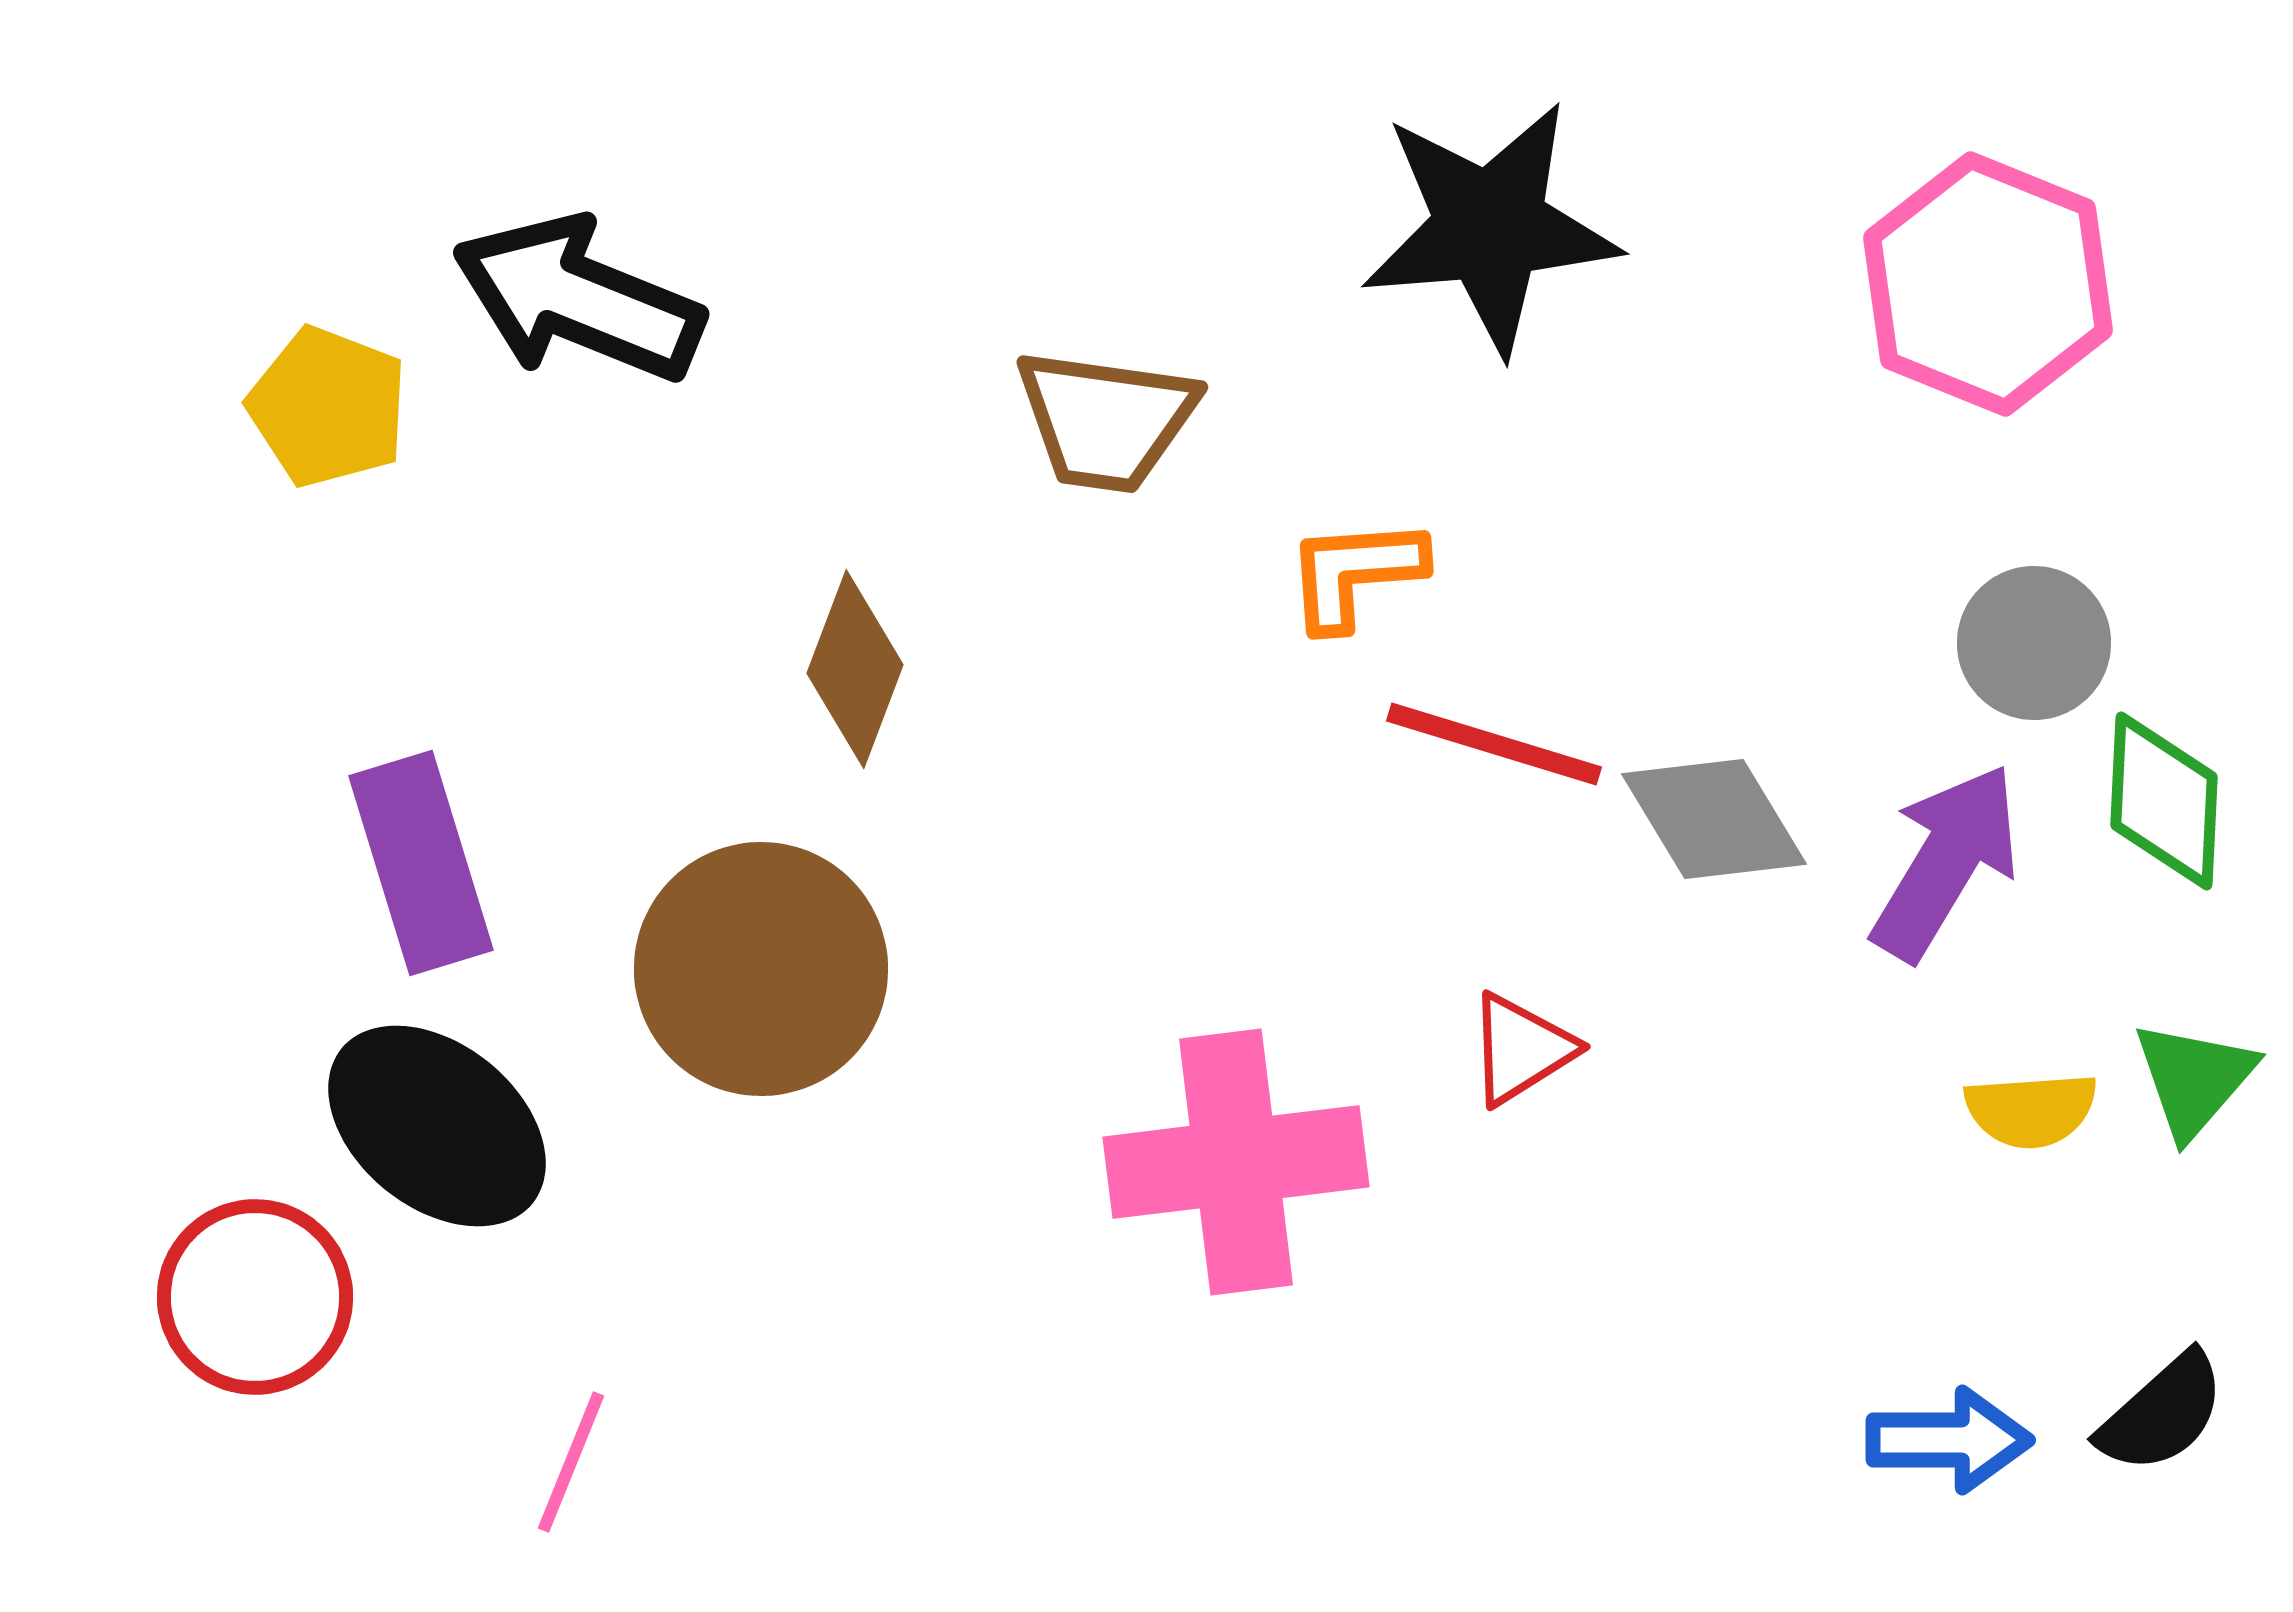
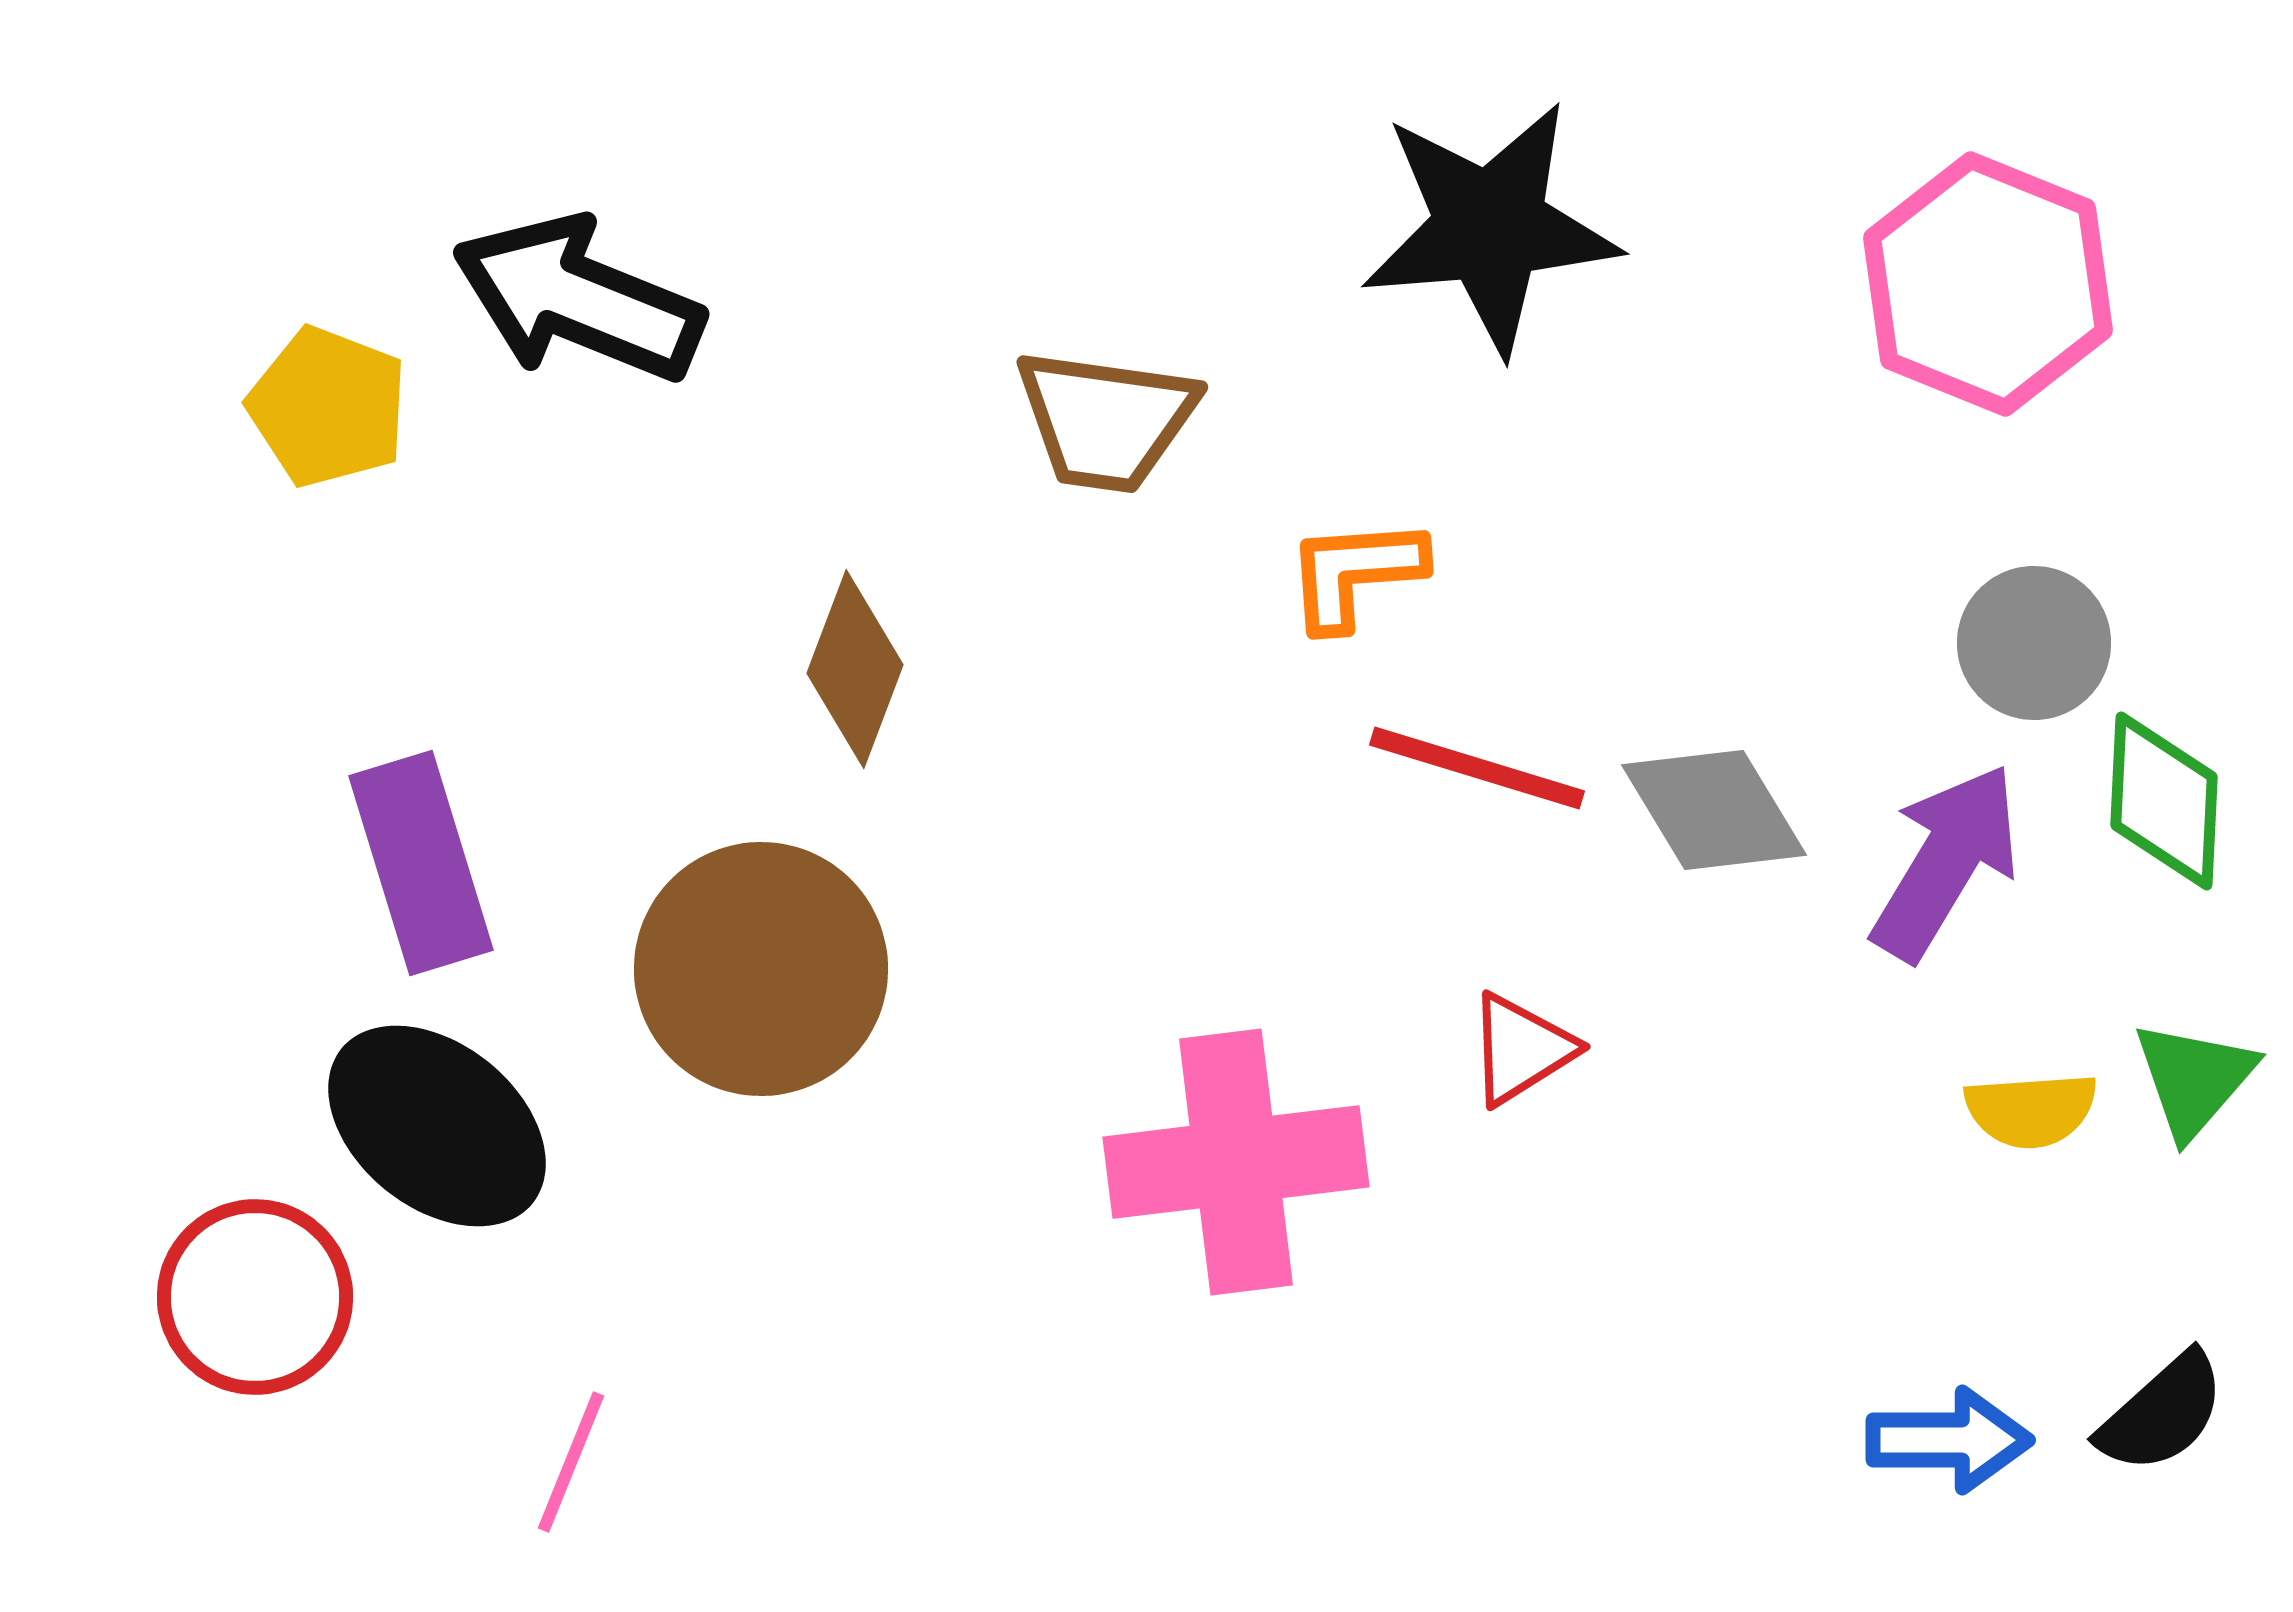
red line: moved 17 px left, 24 px down
gray diamond: moved 9 px up
